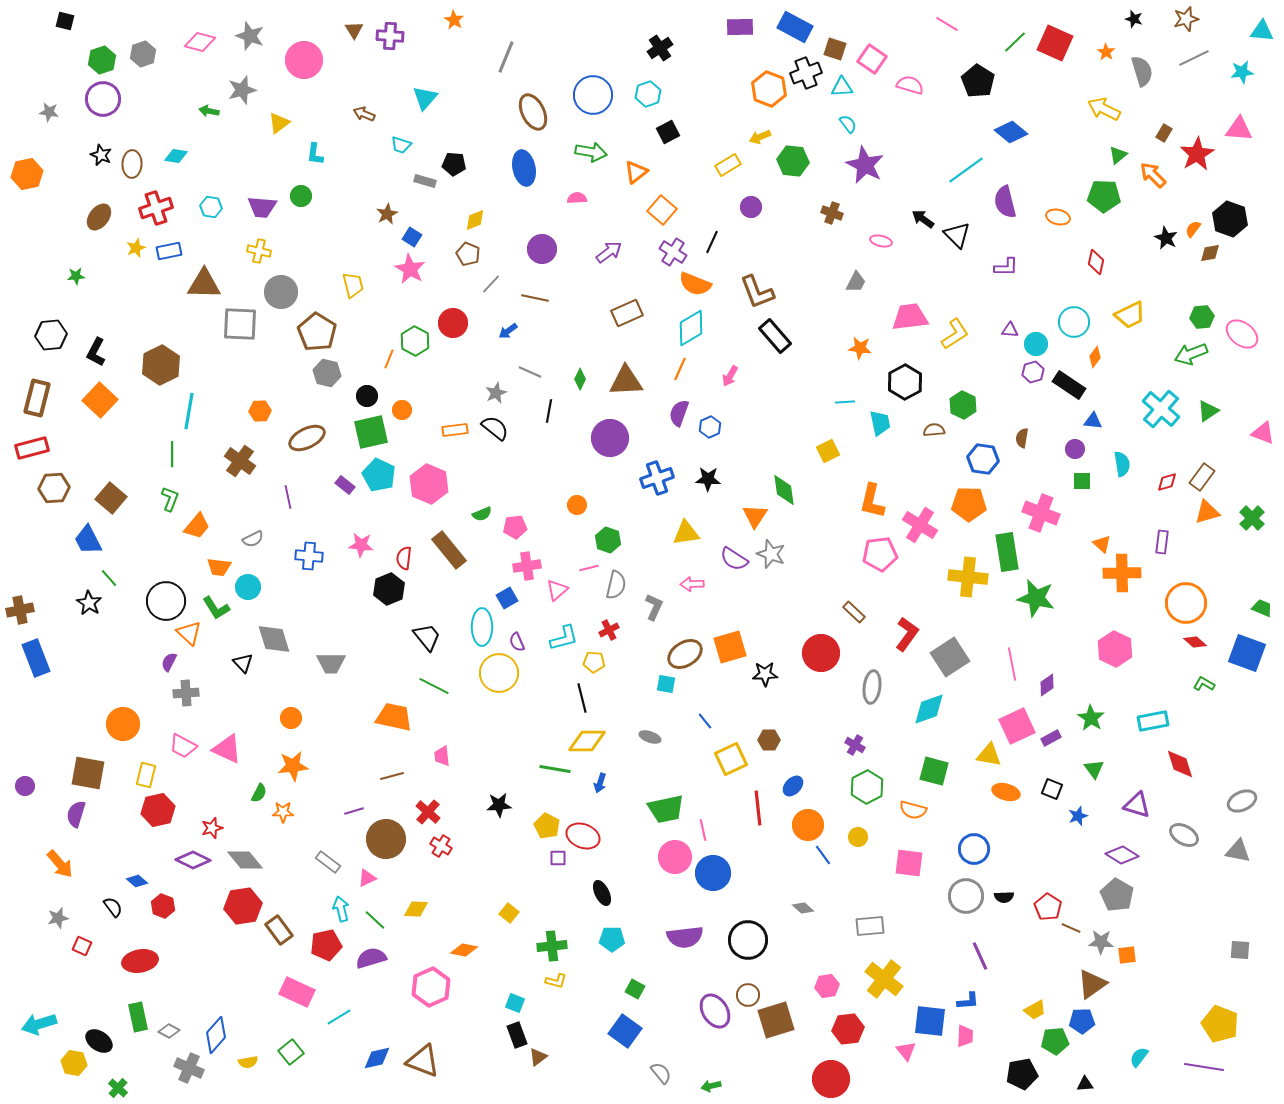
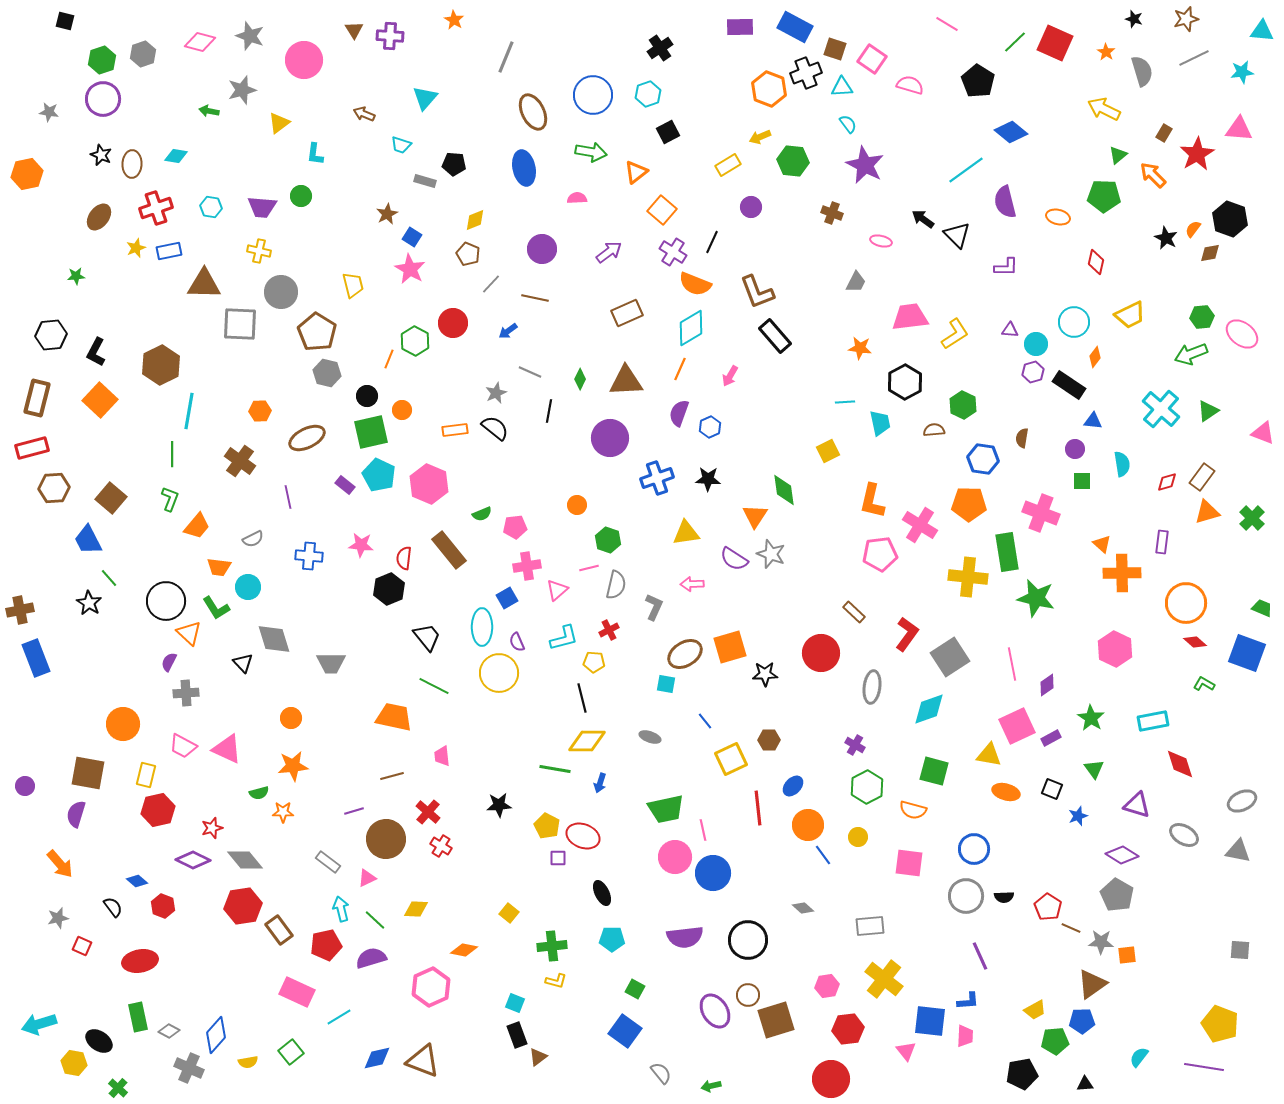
green semicircle at (259, 793): rotated 48 degrees clockwise
